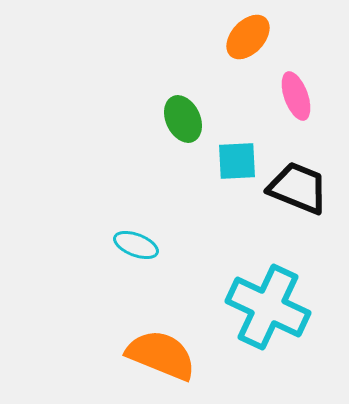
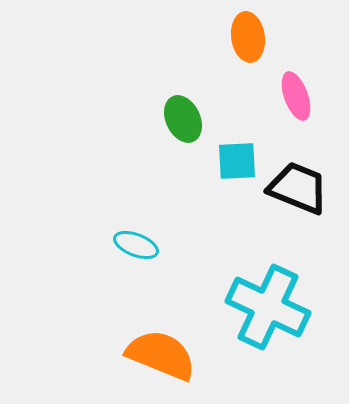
orange ellipse: rotated 51 degrees counterclockwise
